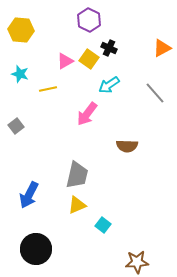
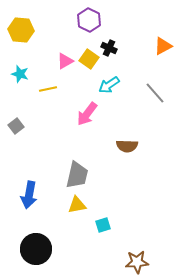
orange triangle: moved 1 px right, 2 px up
blue arrow: rotated 16 degrees counterclockwise
yellow triangle: rotated 12 degrees clockwise
cyan square: rotated 35 degrees clockwise
